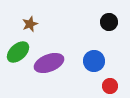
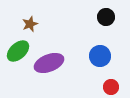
black circle: moved 3 px left, 5 px up
green ellipse: moved 1 px up
blue circle: moved 6 px right, 5 px up
red circle: moved 1 px right, 1 px down
